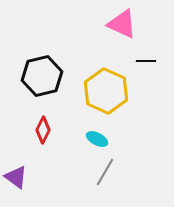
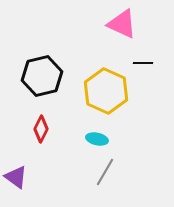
black line: moved 3 px left, 2 px down
red diamond: moved 2 px left, 1 px up
cyan ellipse: rotated 15 degrees counterclockwise
